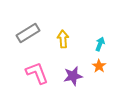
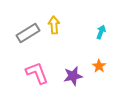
yellow arrow: moved 9 px left, 14 px up
cyan arrow: moved 1 px right, 12 px up
